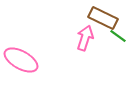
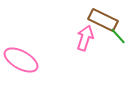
brown rectangle: moved 2 px down
green line: rotated 12 degrees clockwise
